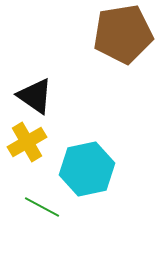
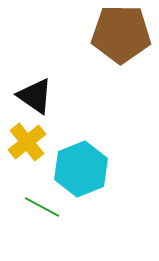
brown pentagon: moved 2 px left; rotated 10 degrees clockwise
yellow cross: rotated 9 degrees counterclockwise
cyan hexagon: moved 6 px left; rotated 10 degrees counterclockwise
